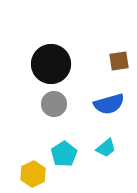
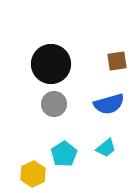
brown square: moved 2 px left
